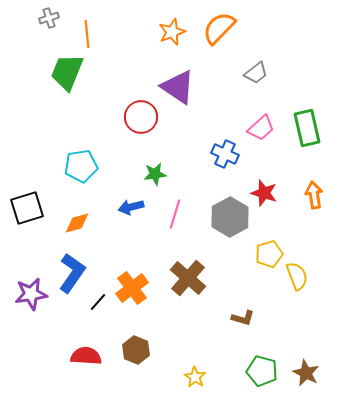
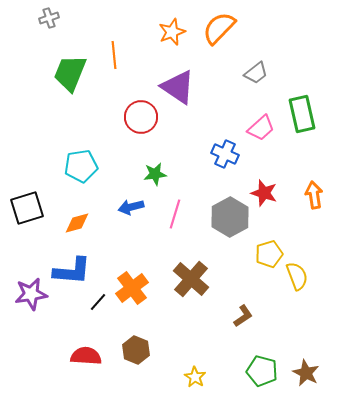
orange line: moved 27 px right, 21 px down
green trapezoid: moved 3 px right, 1 px down
green rectangle: moved 5 px left, 14 px up
blue L-shape: moved 2 px up; rotated 60 degrees clockwise
brown cross: moved 3 px right, 1 px down
brown L-shape: moved 2 px up; rotated 50 degrees counterclockwise
